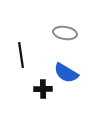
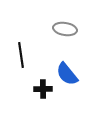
gray ellipse: moved 4 px up
blue semicircle: moved 1 px right, 1 px down; rotated 20 degrees clockwise
